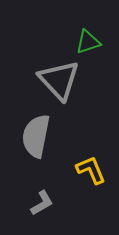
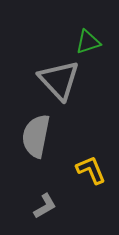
gray L-shape: moved 3 px right, 3 px down
